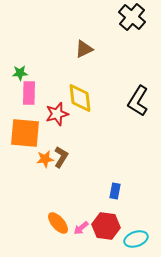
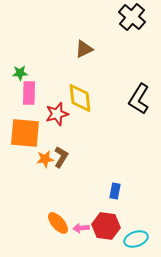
black L-shape: moved 1 px right, 2 px up
pink arrow: rotated 35 degrees clockwise
